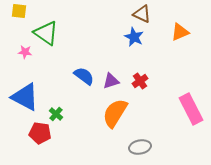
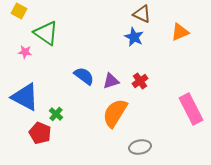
yellow square: rotated 21 degrees clockwise
red pentagon: rotated 15 degrees clockwise
